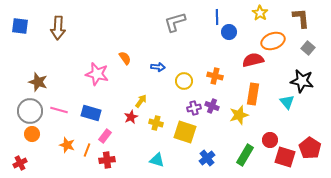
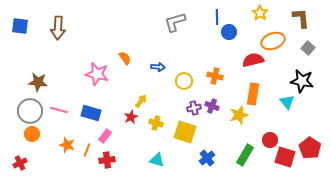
brown star at (38, 82): rotated 12 degrees counterclockwise
